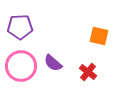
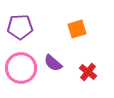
orange square: moved 22 px left, 7 px up; rotated 30 degrees counterclockwise
pink circle: moved 2 px down
